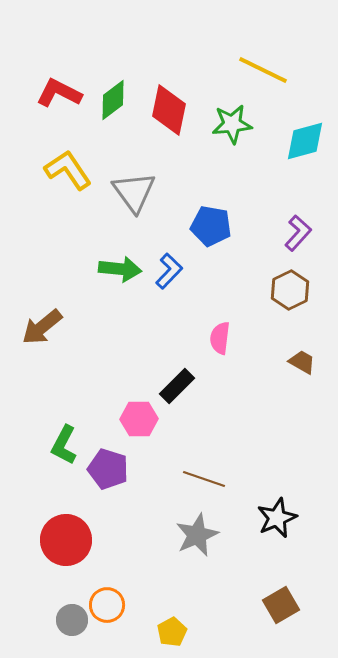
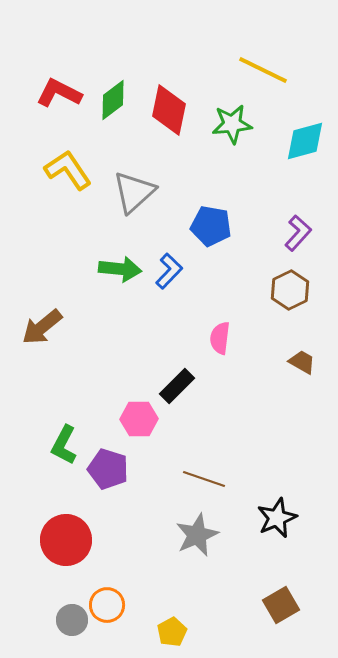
gray triangle: rotated 24 degrees clockwise
